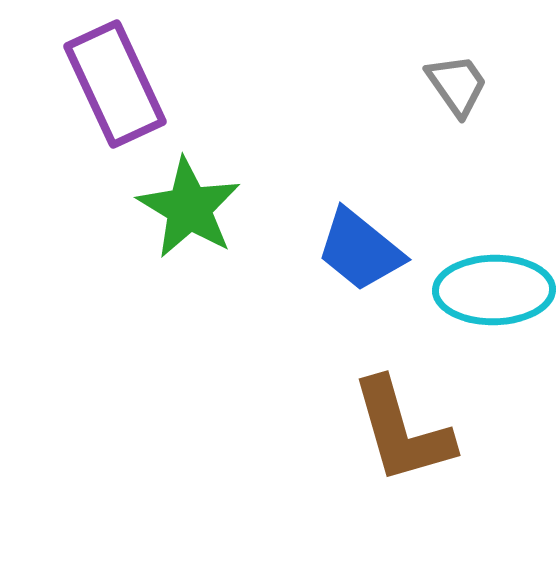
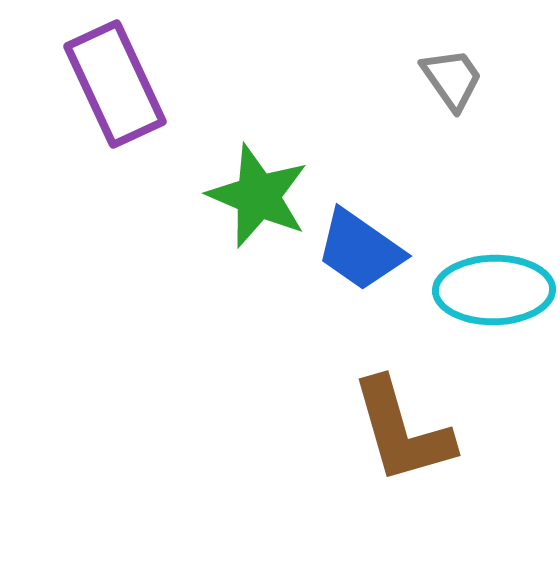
gray trapezoid: moved 5 px left, 6 px up
green star: moved 69 px right, 12 px up; rotated 8 degrees counterclockwise
blue trapezoid: rotated 4 degrees counterclockwise
